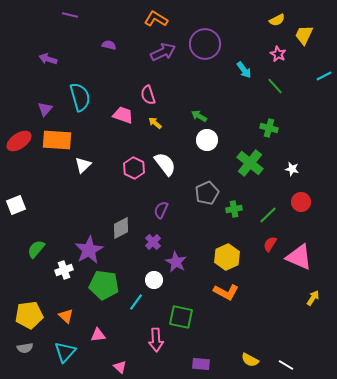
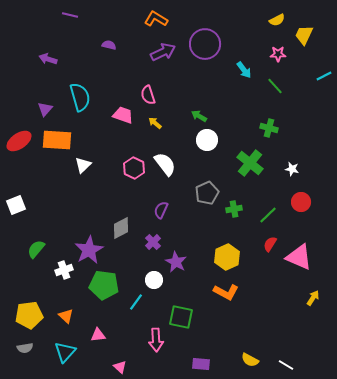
pink star at (278, 54): rotated 28 degrees counterclockwise
